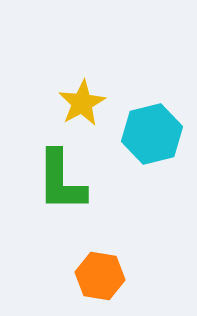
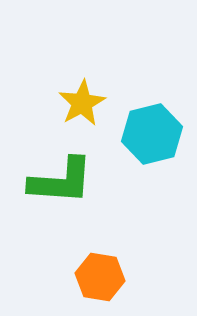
green L-shape: rotated 86 degrees counterclockwise
orange hexagon: moved 1 px down
